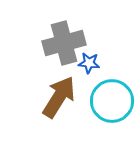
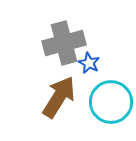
blue star: rotated 20 degrees clockwise
cyan circle: moved 1 px left, 1 px down
